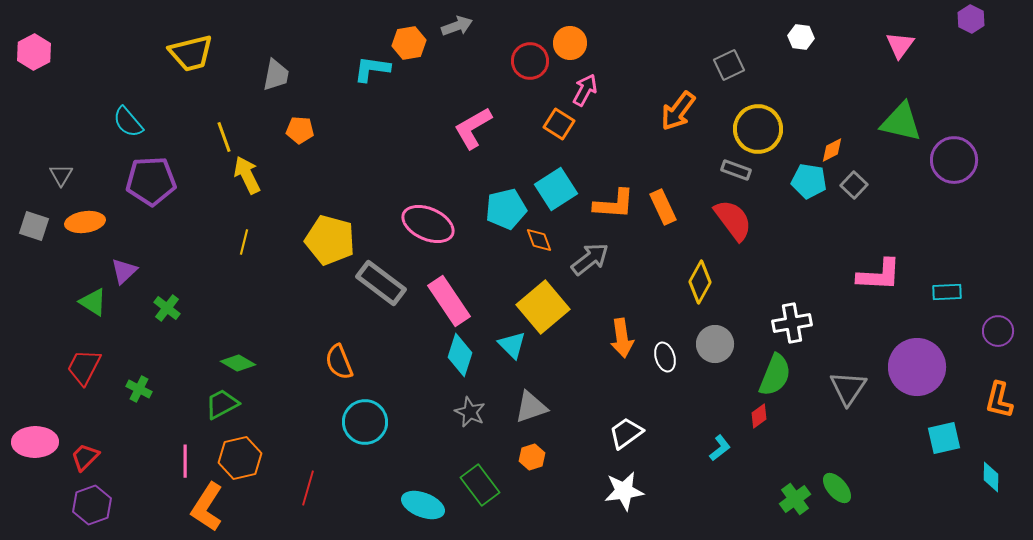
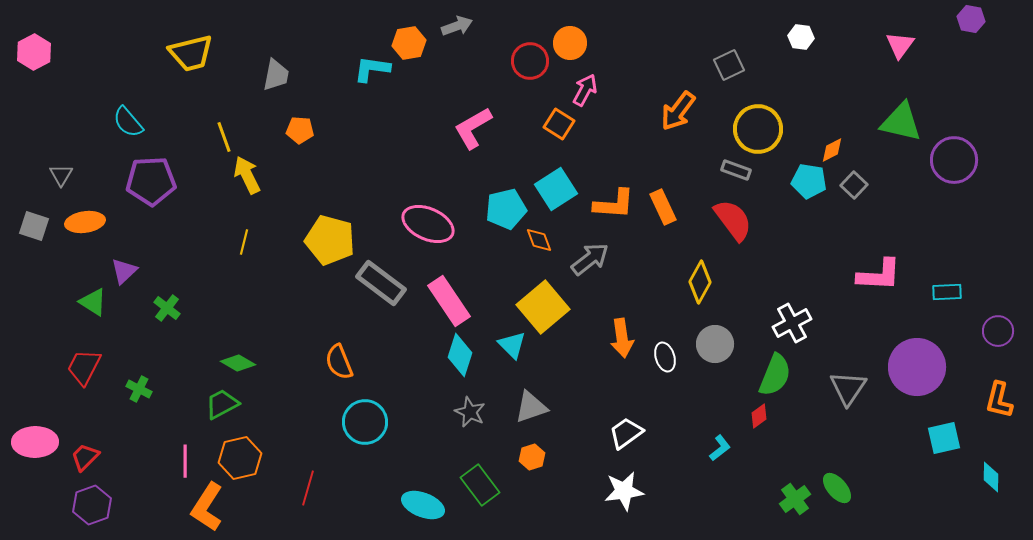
purple hexagon at (971, 19): rotated 16 degrees counterclockwise
white cross at (792, 323): rotated 18 degrees counterclockwise
